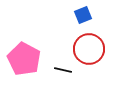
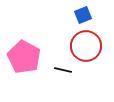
red circle: moved 3 px left, 3 px up
pink pentagon: moved 2 px up
